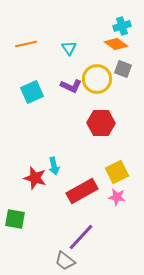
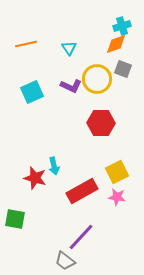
orange diamond: rotated 55 degrees counterclockwise
